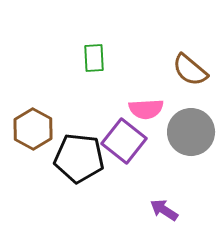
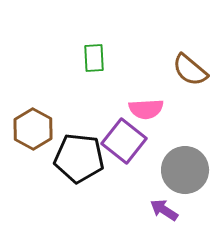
gray circle: moved 6 px left, 38 px down
